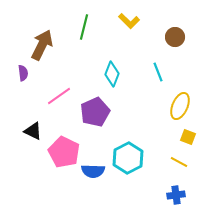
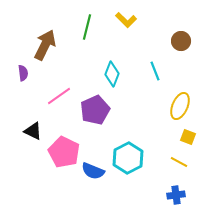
yellow L-shape: moved 3 px left, 1 px up
green line: moved 3 px right
brown circle: moved 6 px right, 4 px down
brown arrow: moved 3 px right
cyan line: moved 3 px left, 1 px up
purple pentagon: moved 2 px up
blue semicircle: rotated 20 degrees clockwise
